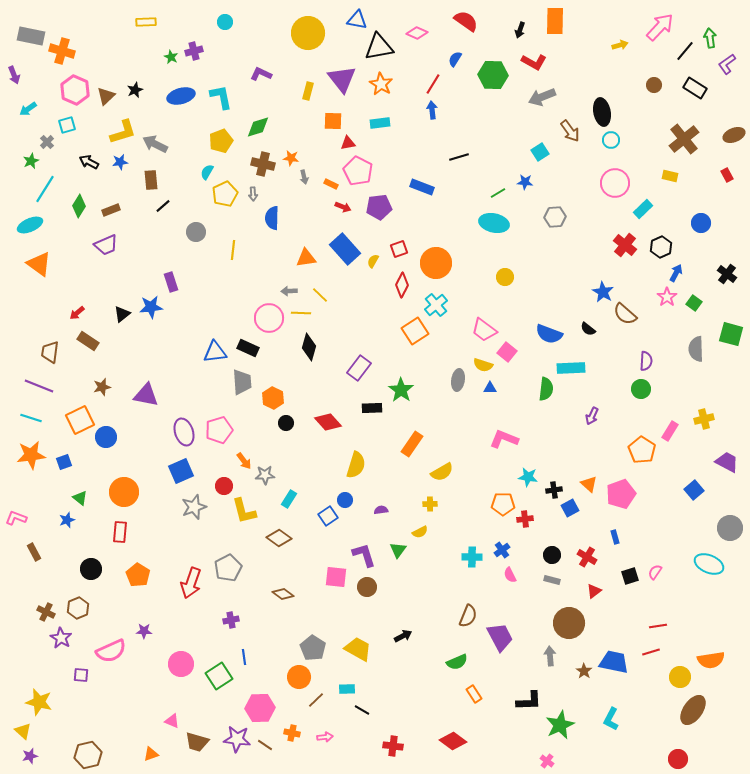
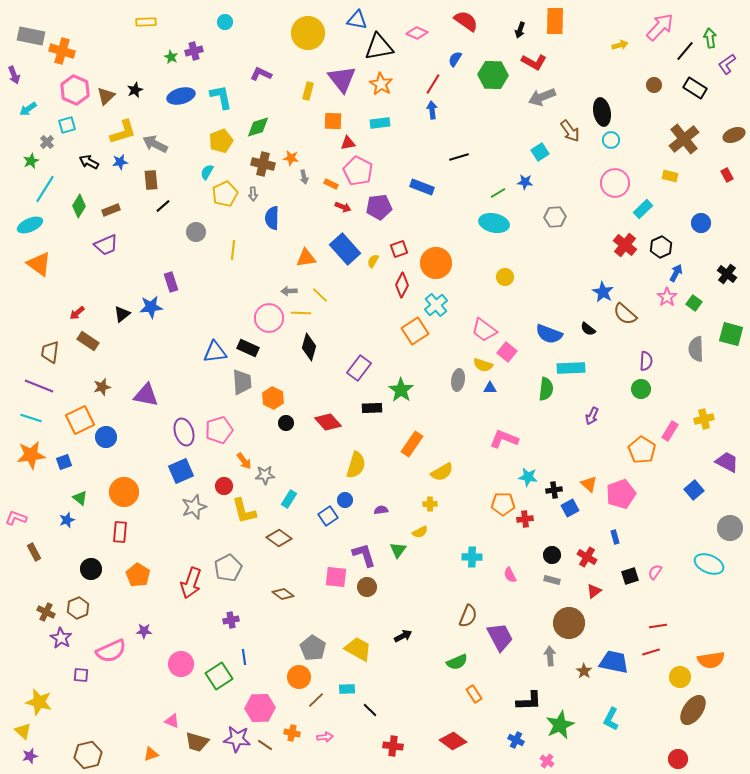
blue cross at (502, 550): moved 14 px right, 190 px down; rotated 28 degrees counterclockwise
black line at (362, 710): moved 8 px right; rotated 14 degrees clockwise
